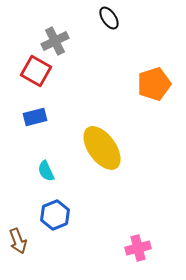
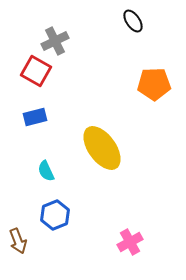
black ellipse: moved 24 px right, 3 px down
orange pentagon: rotated 16 degrees clockwise
pink cross: moved 8 px left, 6 px up; rotated 15 degrees counterclockwise
